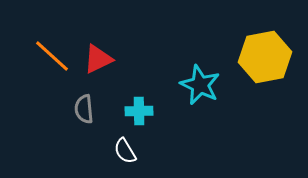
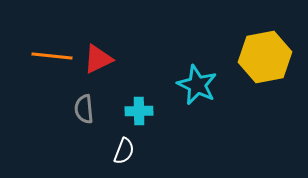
orange line: rotated 36 degrees counterclockwise
cyan star: moved 3 px left
white semicircle: moved 1 px left; rotated 128 degrees counterclockwise
